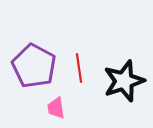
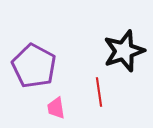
red line: moved 20 px right, 24 px down
black star: moved 30 px up
